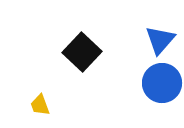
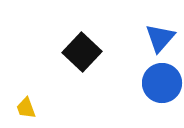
blue triangle: moved 2 px up
yellow trapezoid: moved 14 px left, 3 px down
